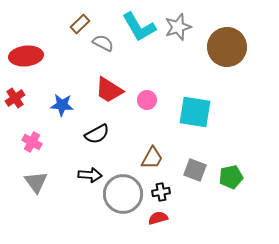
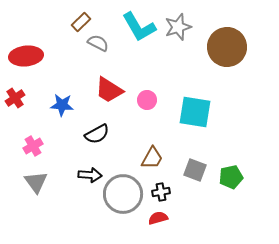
brown rectangle: moved 1 px right, 2 px up
gray semicircle: moved 5 px left
pink cross: moved 1 px right, 4 px down; rotated 30 degrees clockwise
